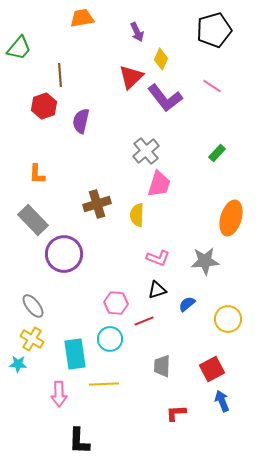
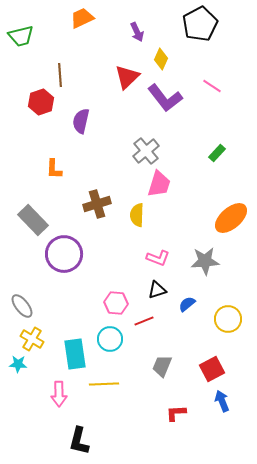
orange trapezoid: rotated 15 degrees counterclockwise
black pentagon: moved 14 px left, 6 px up; rotated 12 degrees counterclockwise
green trapezoid: moved 2 px right, 12 px up; rotated 36 degrees clockwise
red triangle: moved 4 px left
red hexagon: moved 3 px left, 4 px up
orange L-shape: moved 17 px right, 5 px up
orange ellipse: rotated 32 degrees clockwise
gray ellipse: moved 11 px left
gray trapezoid: rotated 20 degrees clockwise
black L-shape: rotated 12 degrees clockwise
